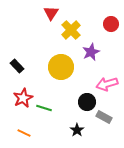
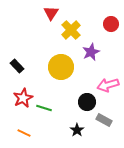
pink arrow: moved 1 px right, 1 px down
gray rectangle: moved 3 px down
